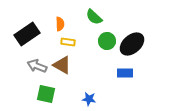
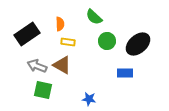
black ellipse: moved 6 px right
green square: moved 3 px left, 4 px up
